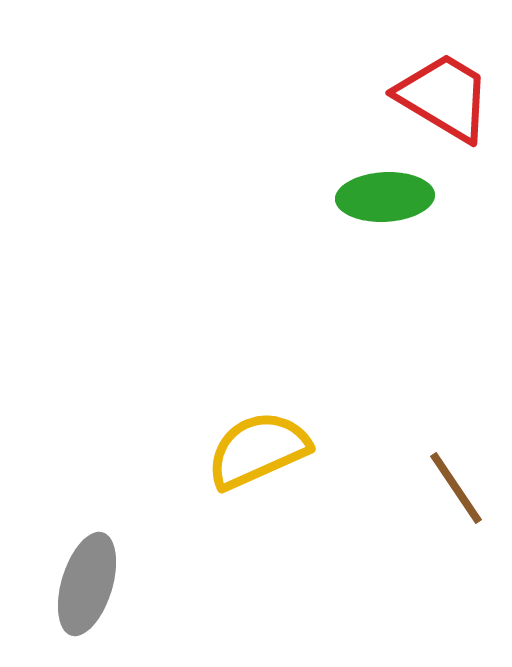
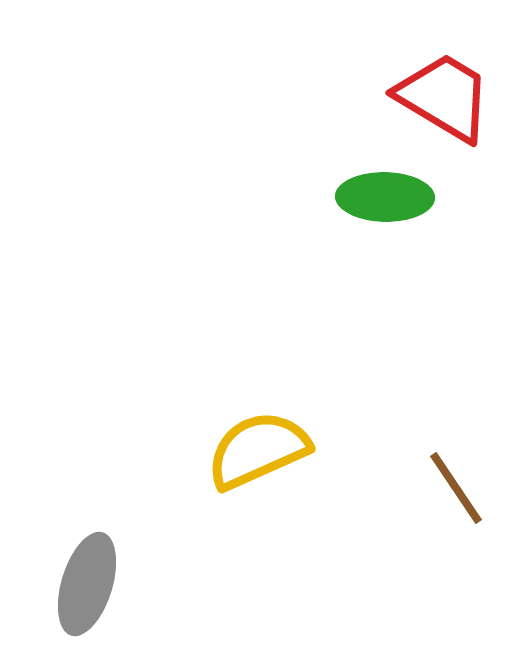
green ellipse: rotated 4 degrees clockwise
